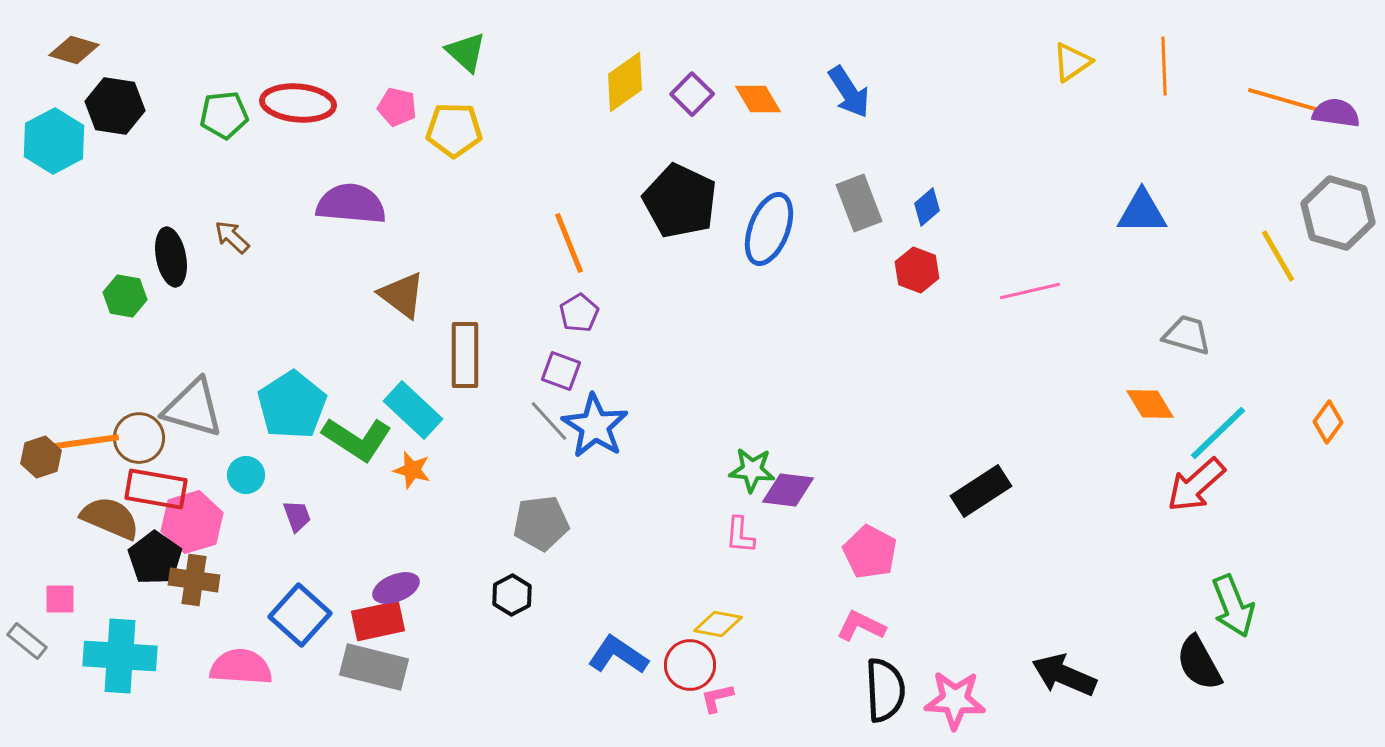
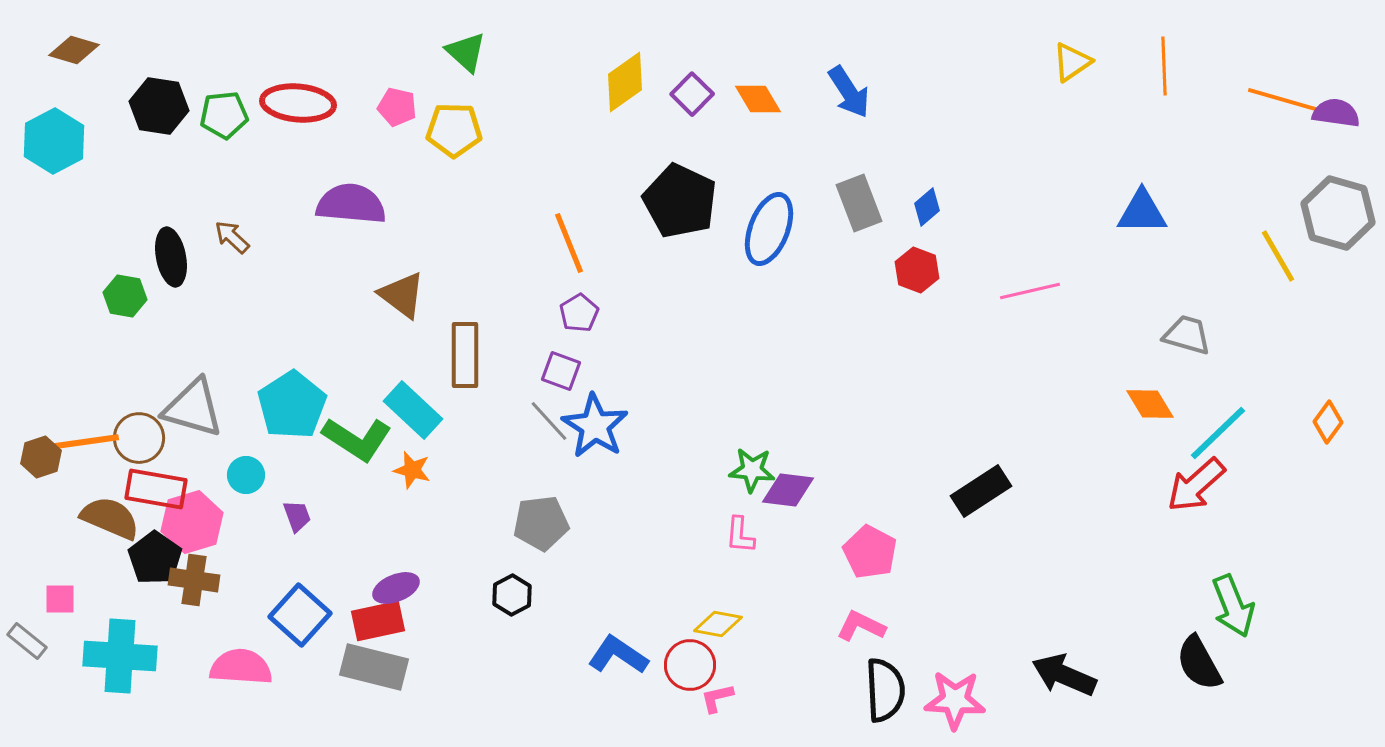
black hexagon at (115, 106): moved 44 px right
